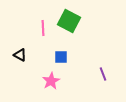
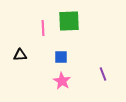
green square: rotated 30 degrees counterclockwise
black triangle: rotated 32 degrees counterclockwise
pink star: moved 11 px right; rotated 12 degrees counterclockwise
